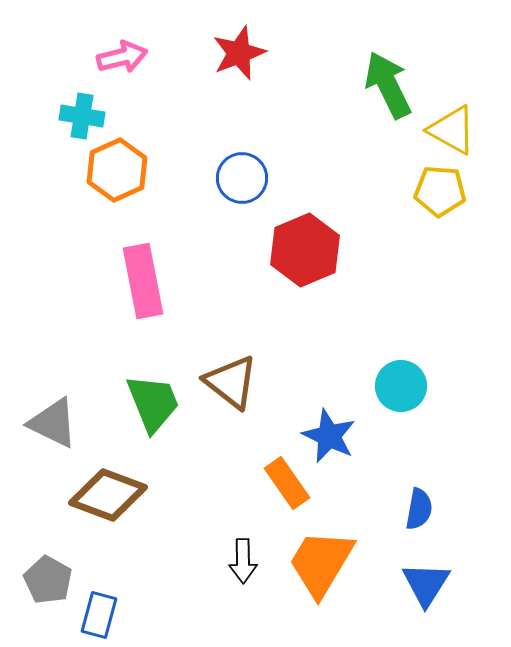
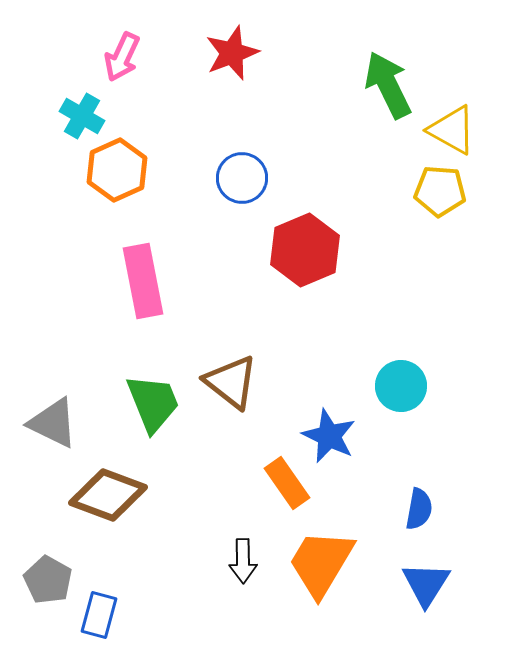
red star: moved 7 px left
pink arrow: rotated 129 degrees clockwise
cyan cross: rotated 21 degrees clockwise
